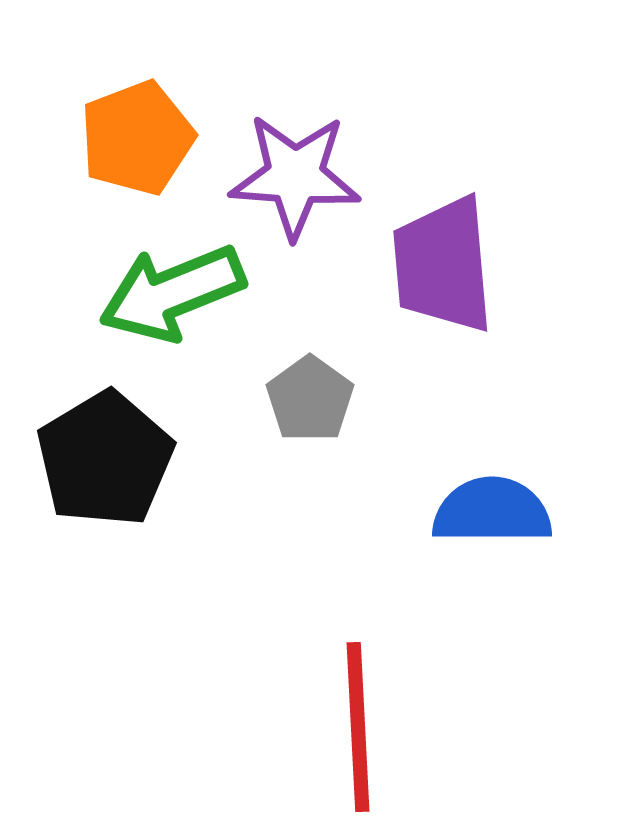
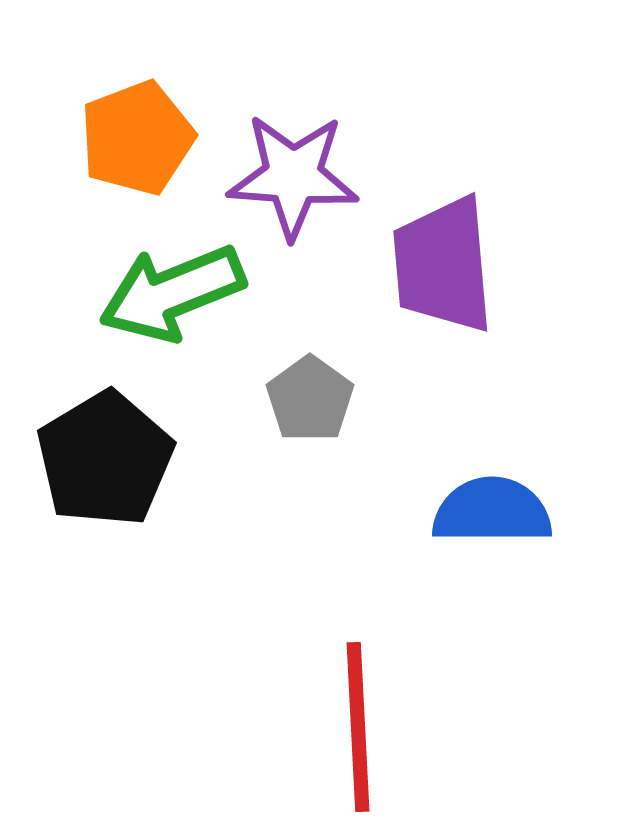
purple star: moved 2 px left
